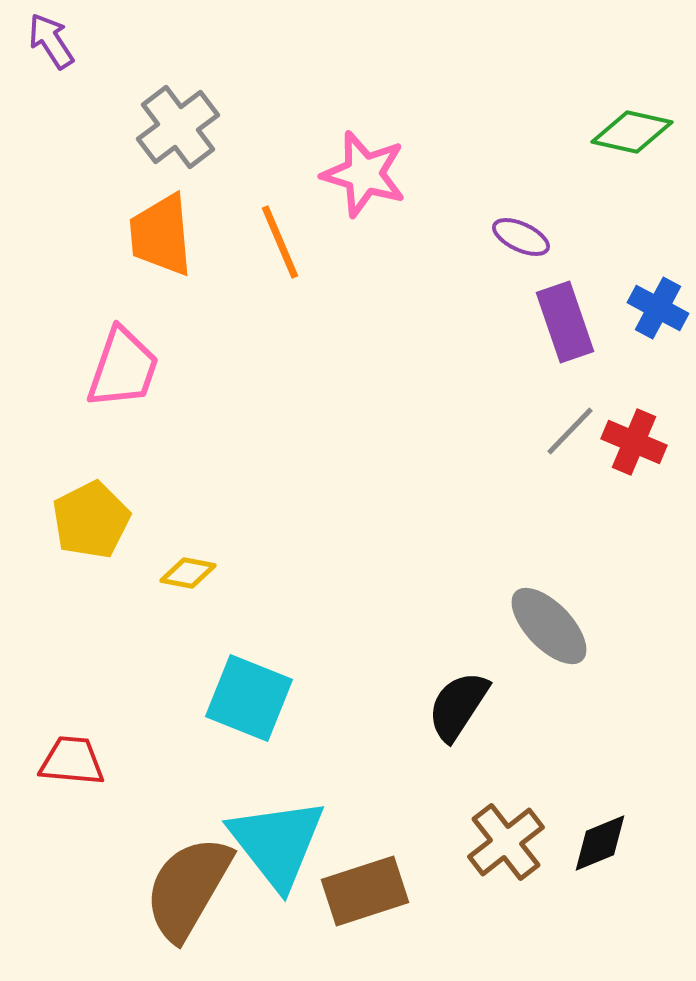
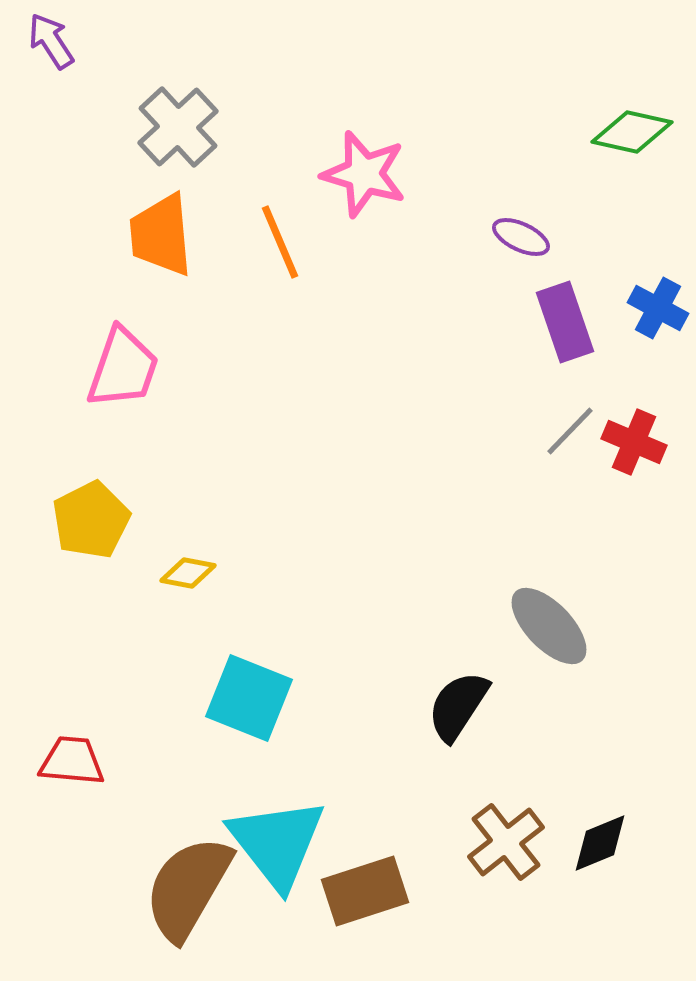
gray cross: rotated 6 degrees counterclockwise
